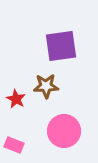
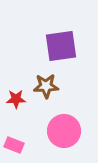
red star: rotated 30 degrees counterclockwise
